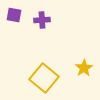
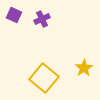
purple square: rotated 14 degrees clockwise
purple cross: moved 1 px up; rotated 21 degrees counterclockwise
